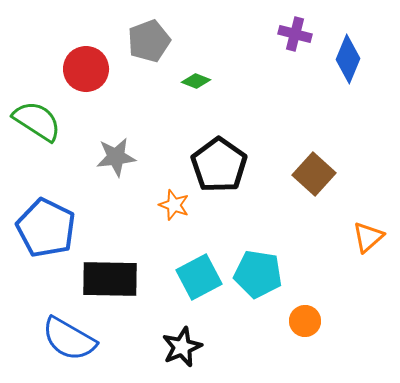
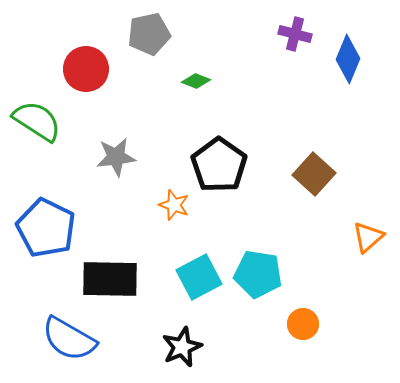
gray pentagon: moved 7 px up; rotated 9 degrees clockwise
orange circle: moved 2 px left, 3 px down
